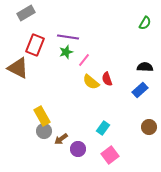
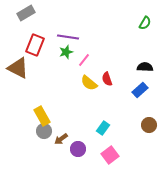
yellow semicircle: moved 2 px left, 1 px down
brown circle: moved 2 px up
